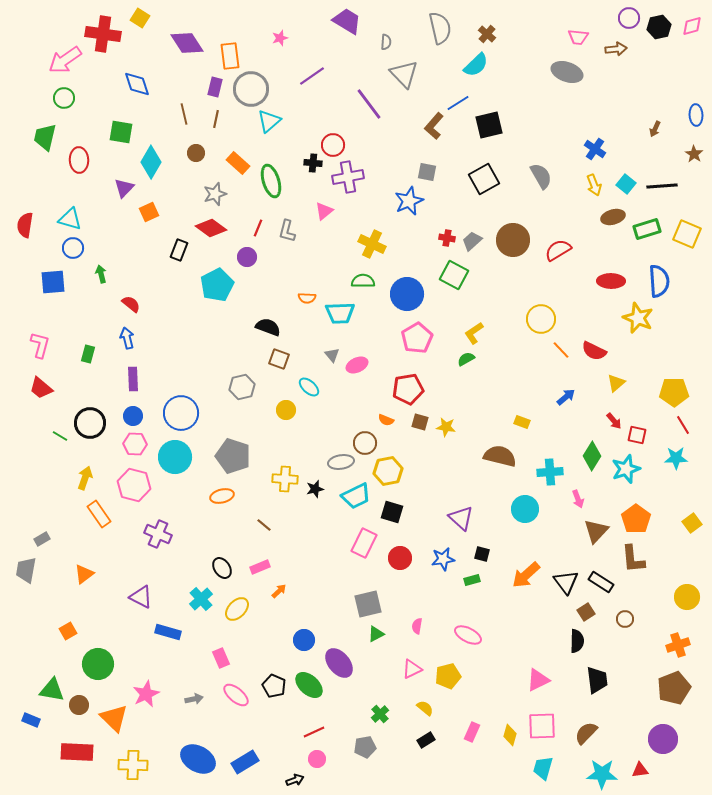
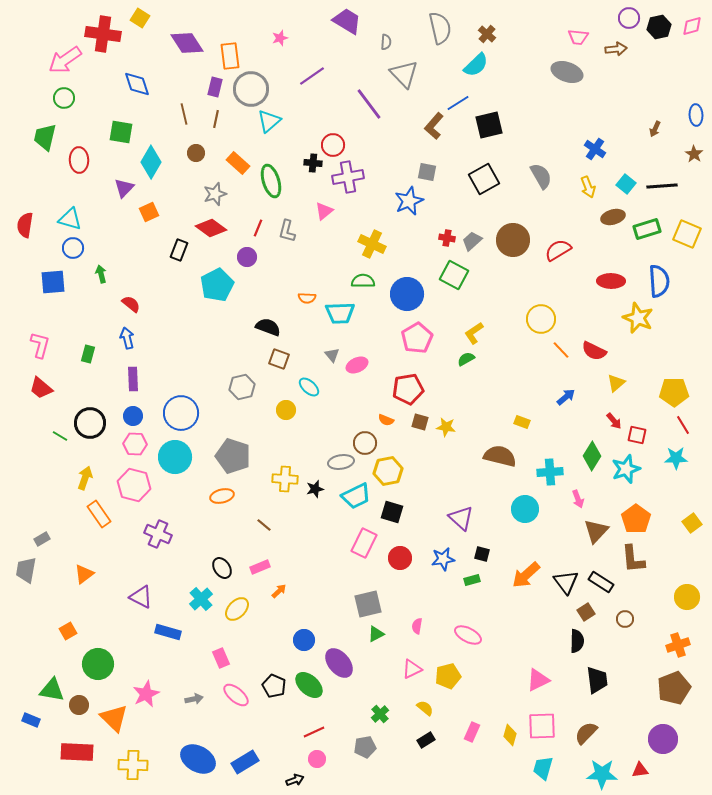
yellow arrow at (594, 185): moved 6 px left, 2 px down
